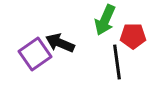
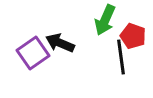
red pentagon: rotated 20 degrees clockwise
purple square: moved 2 px left, 1 px up
black line: moved 4 px right, 5 px up
